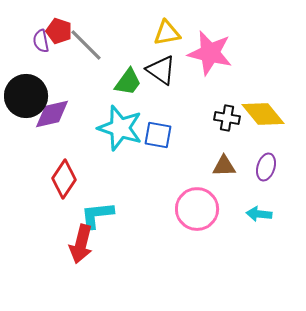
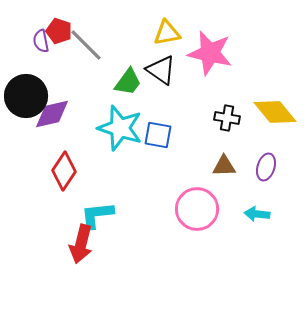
yellow diamond: moved 12 px right, 2 px up
red diamond: moved 8 px up
cyan arrow: moved 2 px left
